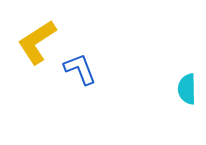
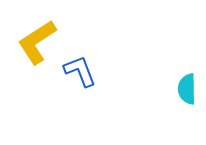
blue L-shape: moved 2 px down
